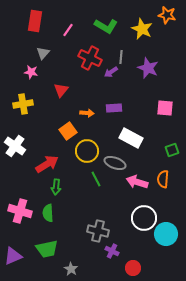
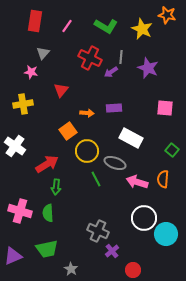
pink line: moved 1 px left, 4 px up
green square: rotated 32 degrees counterclockwise
gray cross: rotated 10 degrees clockwise
purple cross: rotated 24 degrees clockwise
red circle: moved 2 px down
